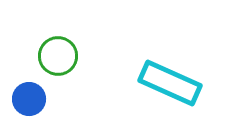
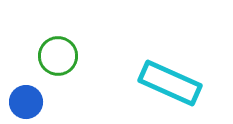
blue circle: moved 3 px left, 3 px down
